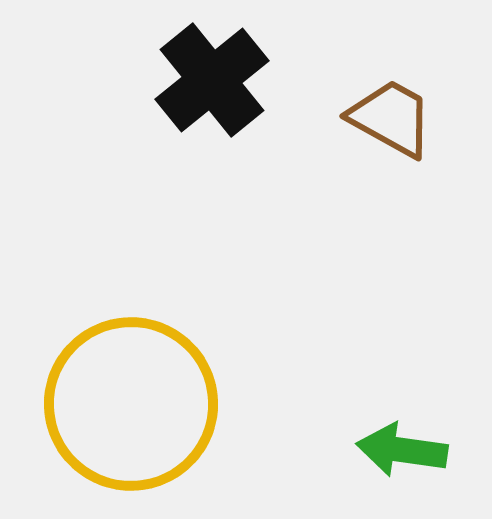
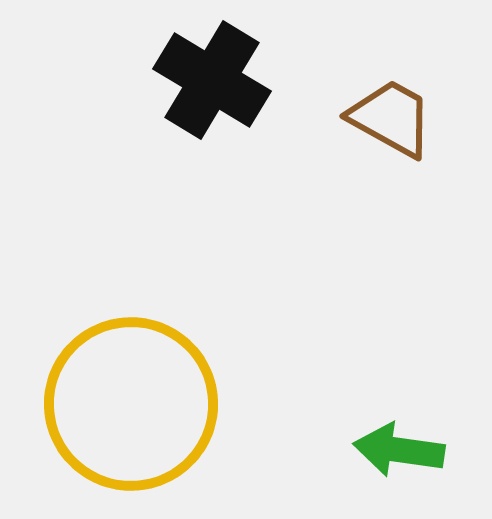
black cross: rotated 20 degrees counterclockwise
green arrow: moved 3 px left
